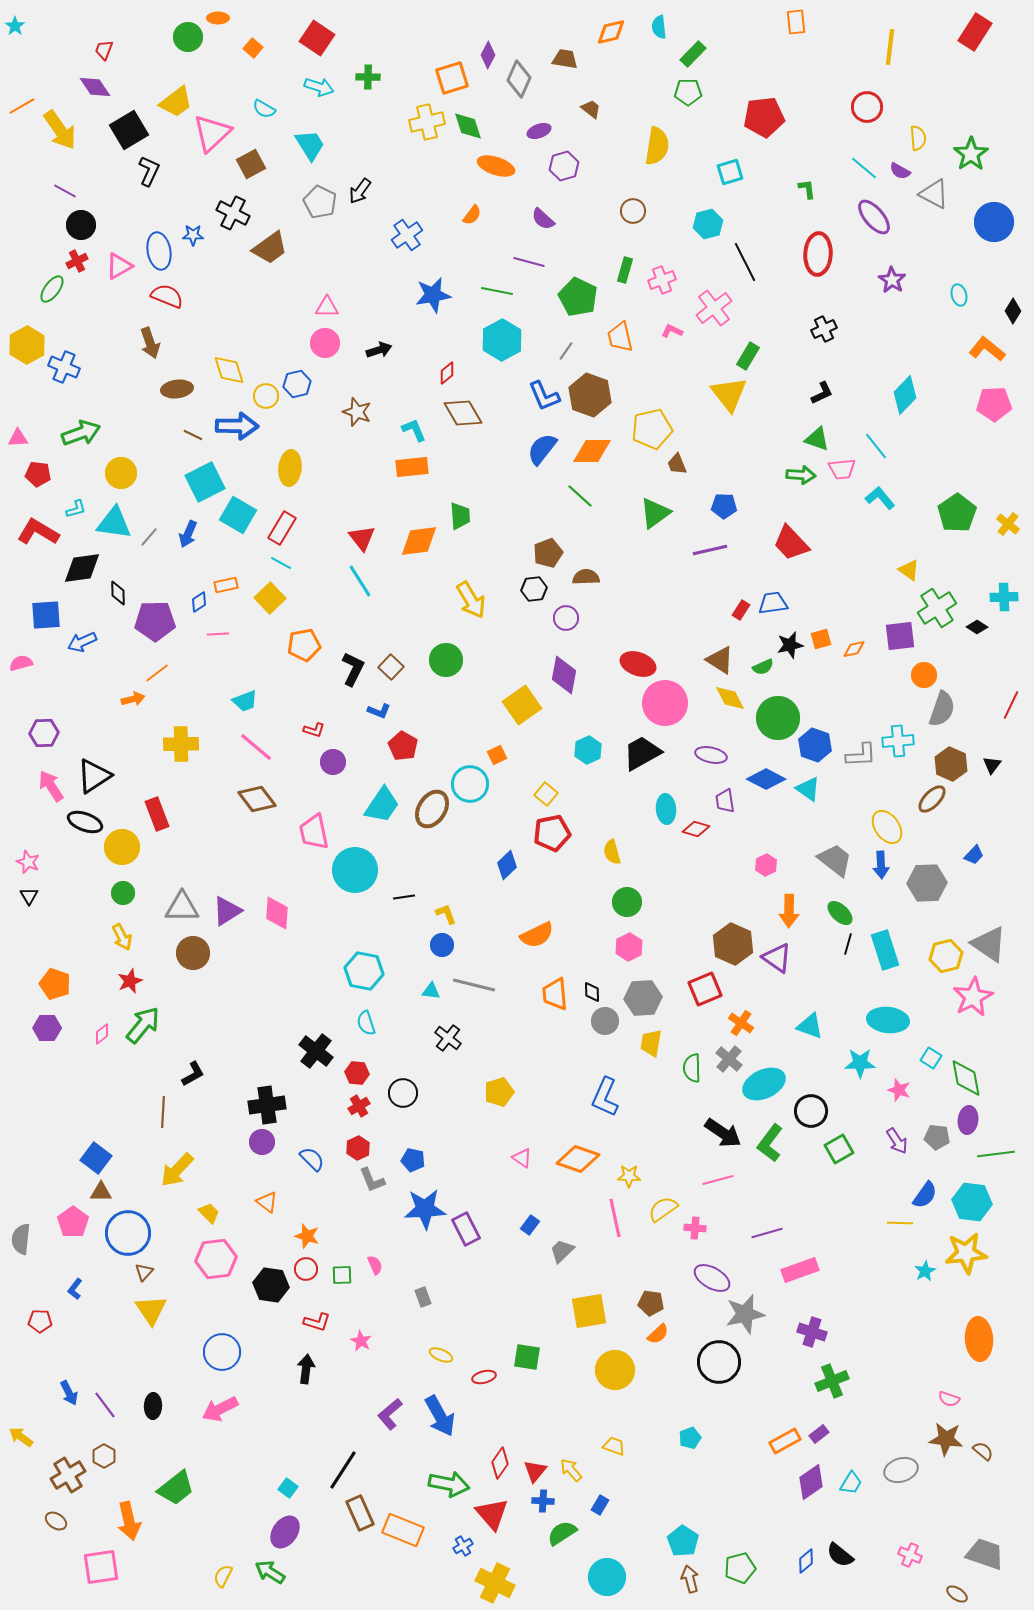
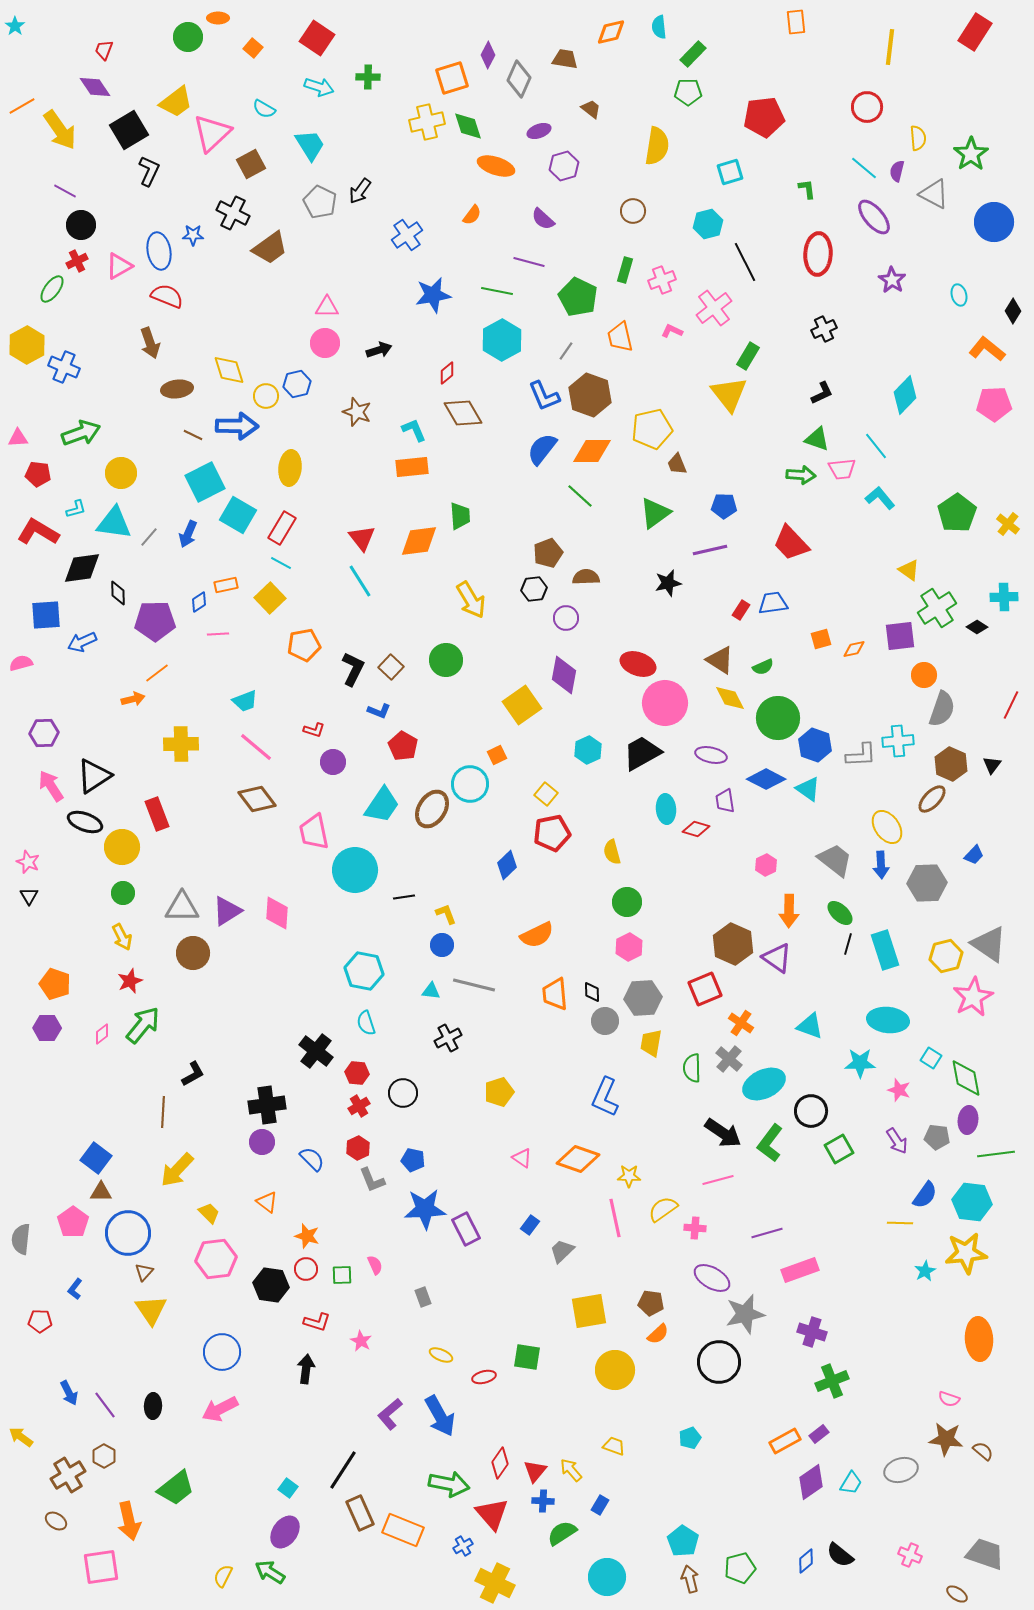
purple semicircle at (900, 171): moved 3 px left; rotated 75 degrees clockwise
black star at (790, 645): moved 122 px left, 62 px up
black cross at (448, 1038): rotated 24 degrees clockwise
